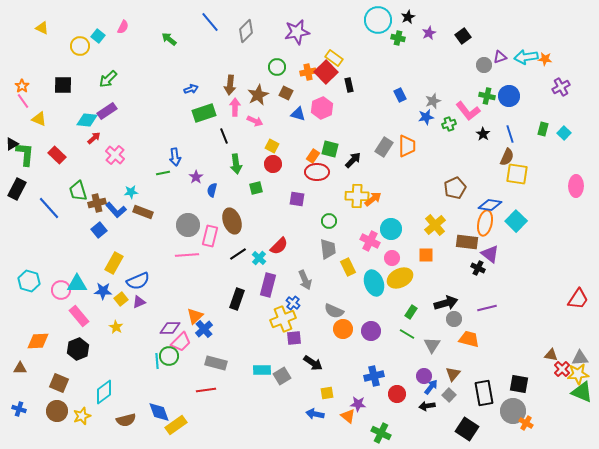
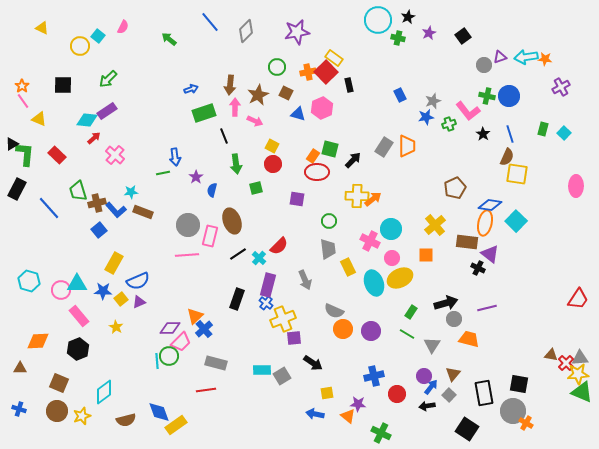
blue cross at (293, 303): moved 27 px left
red cross at (562, 369): moved 4 px right, 6 px up
